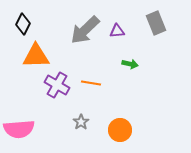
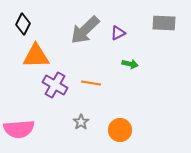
gray rectangle: moved 8 px right; rotated 65 degrees counterclockwise
purple triangle: moved 1 px right, 2 px down; rotated 21 degrees counterclockwise
purple cross: moved 2 px left
